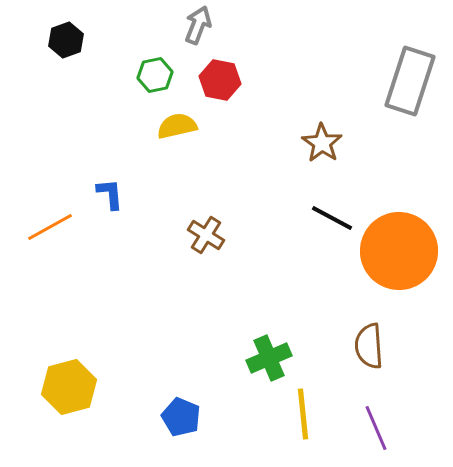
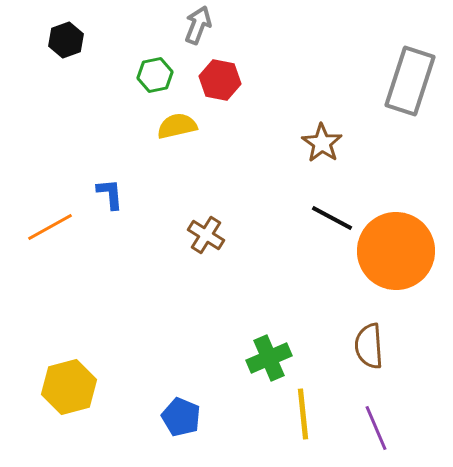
orange circle: moved 3 px left
